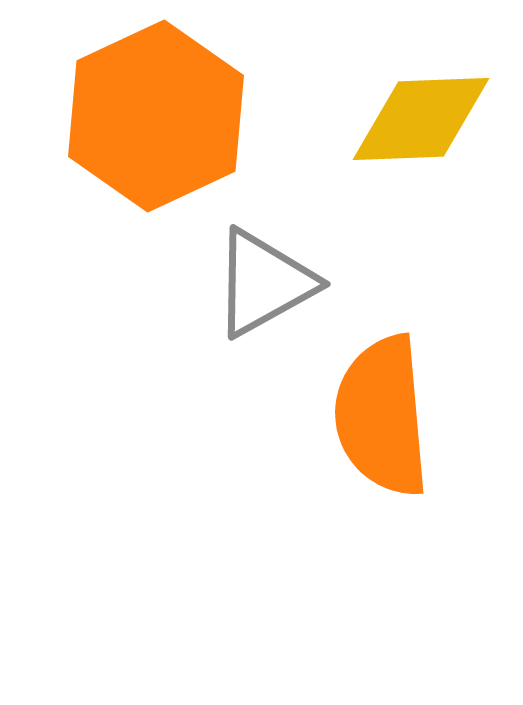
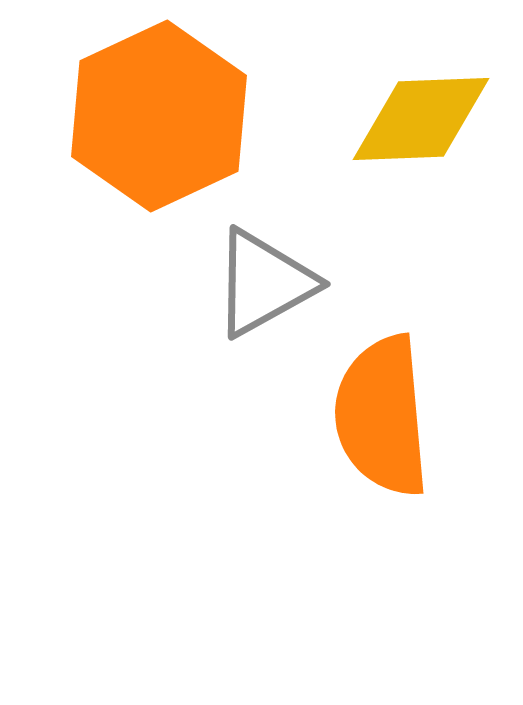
orange hexagon: moved 3 px right
